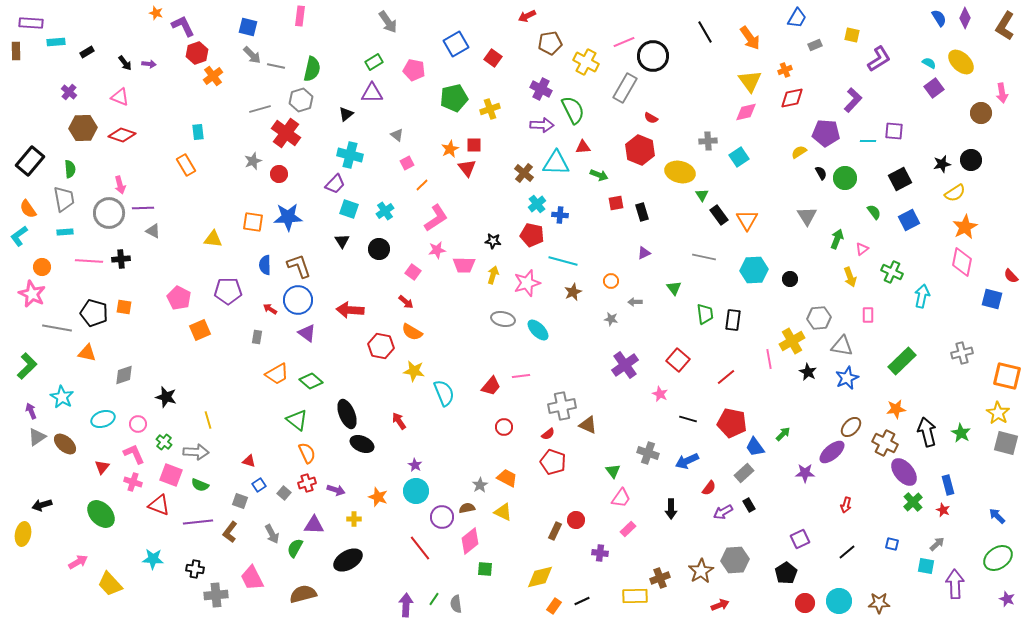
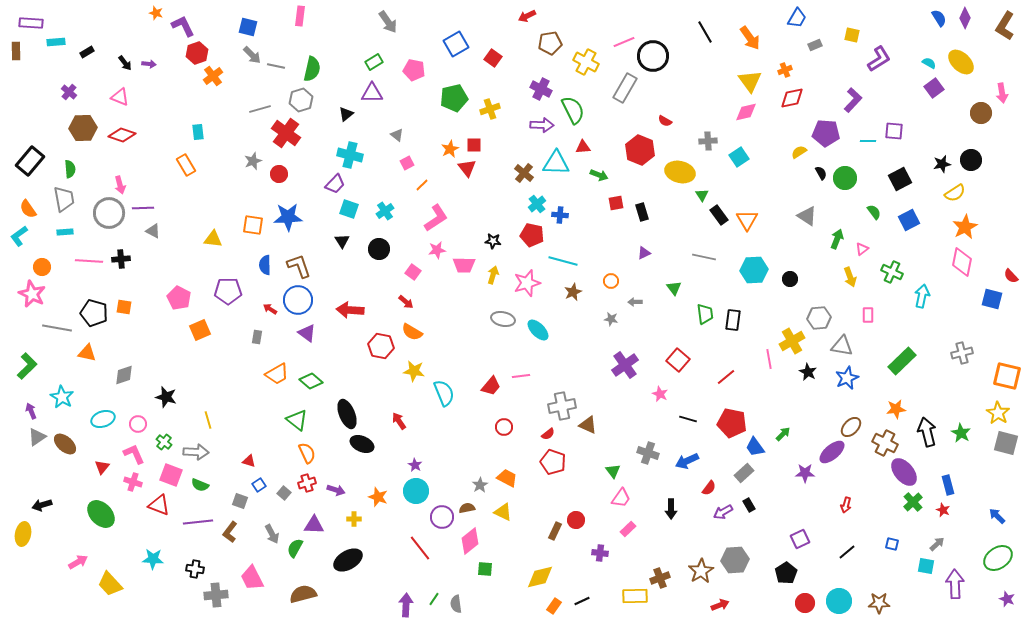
red semicircle at (651, 118): moved 14 px right, 3 px down
gray triangle at (807, 216): rotated 25 degrees counterclockwise
orange square at (253, 222): moved 3 px down
